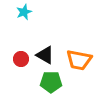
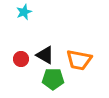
green pentagon: moved 2 px right, 3 px up
